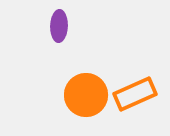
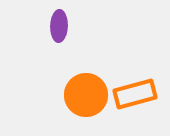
orange rectangle: rotated 9 degrees clockwise
